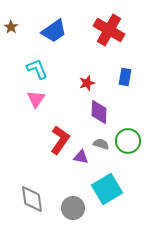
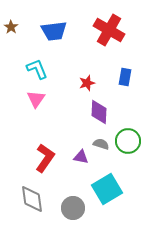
blue trapezoid: rotated 28 degrees clockwise
red L-shape: moved 15 px left, 18 px down
